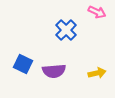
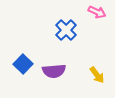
blue square: rotated 18 degrees clockwise
yellow arrow: moved 2 px down; rotated 66 degrees clockwise
